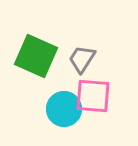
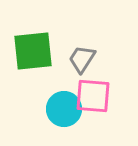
green square: moved 3 px left, 5 px up; rotated 30 degrees counterclockwise
